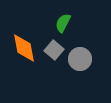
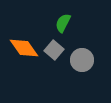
orange diamond: rotated 24 degrees counterclockwise
gray circle: moved 2 px right, 1 px down
